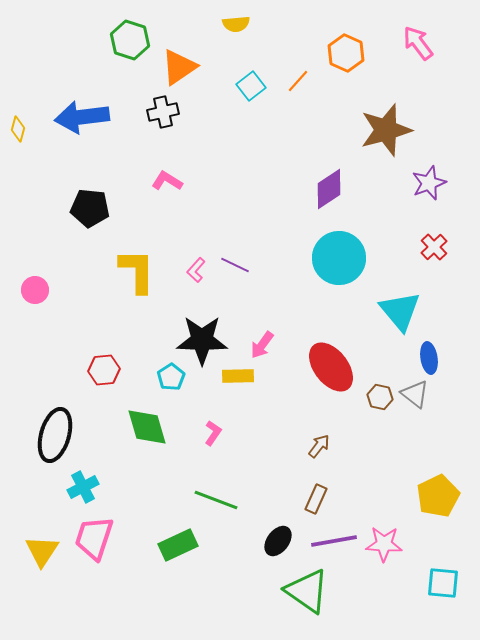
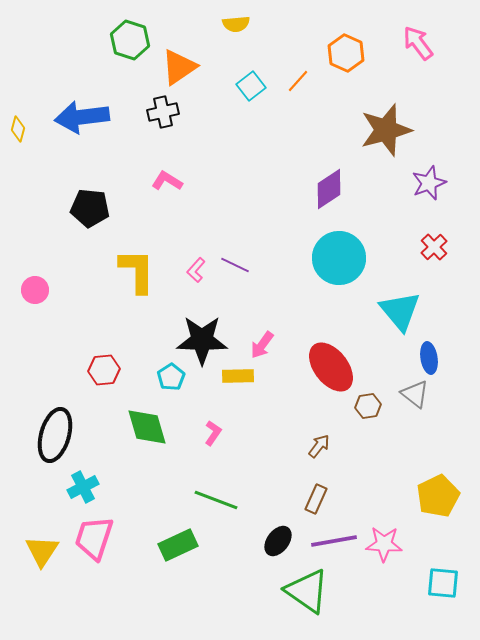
brown hexagon at (380, 397): moved 12 px left, 9 px down; rotated 20 degrees counterclockwise
